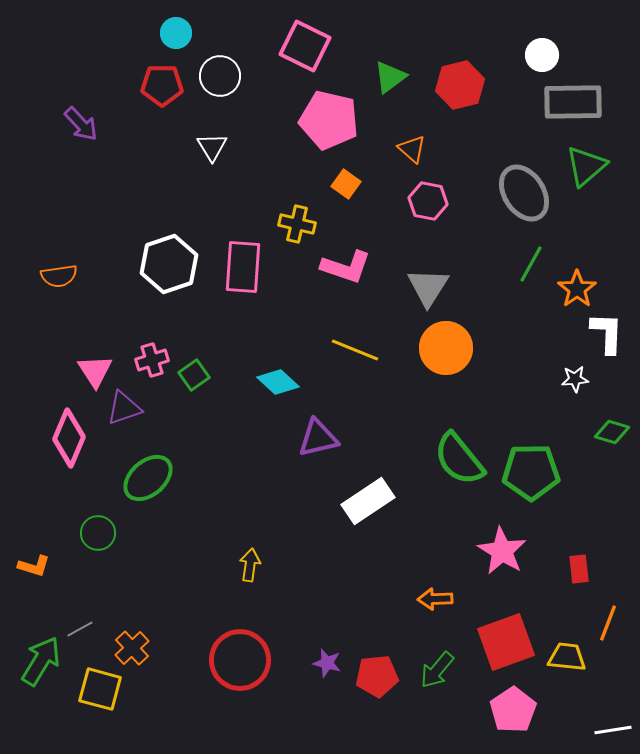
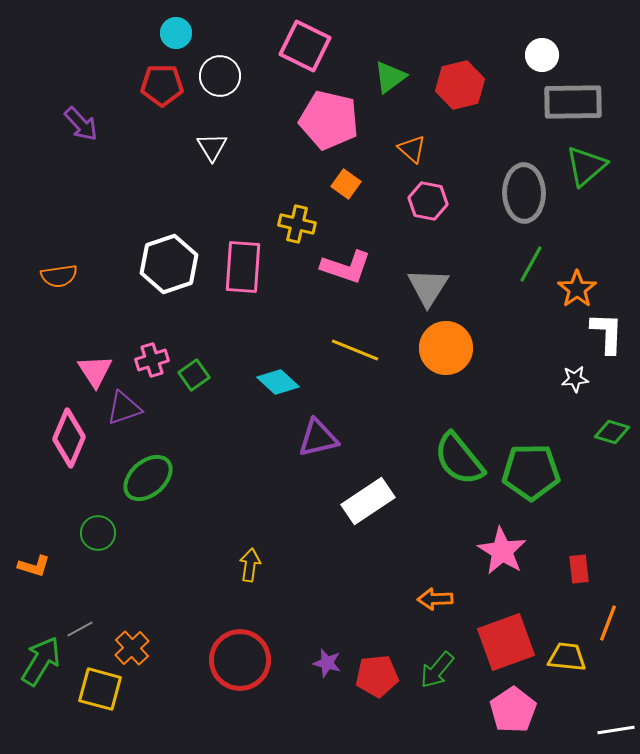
gray ellipse at (524, 193): rotated 32 degrees clockwise
white line at (613, 730): moved 3 px right
